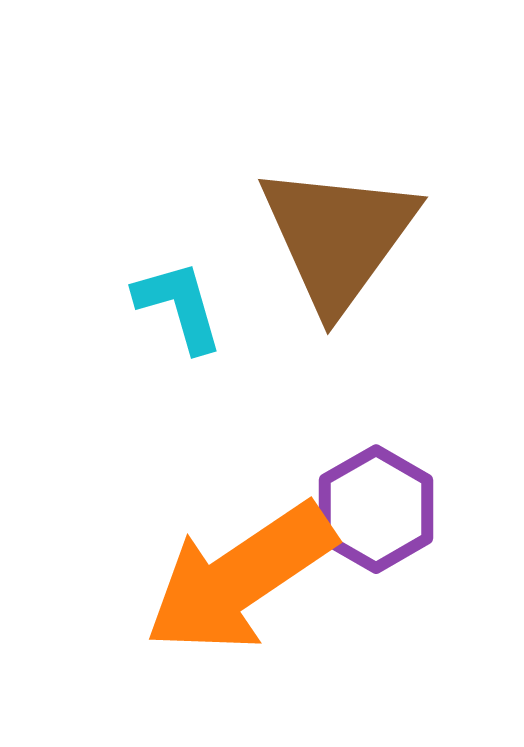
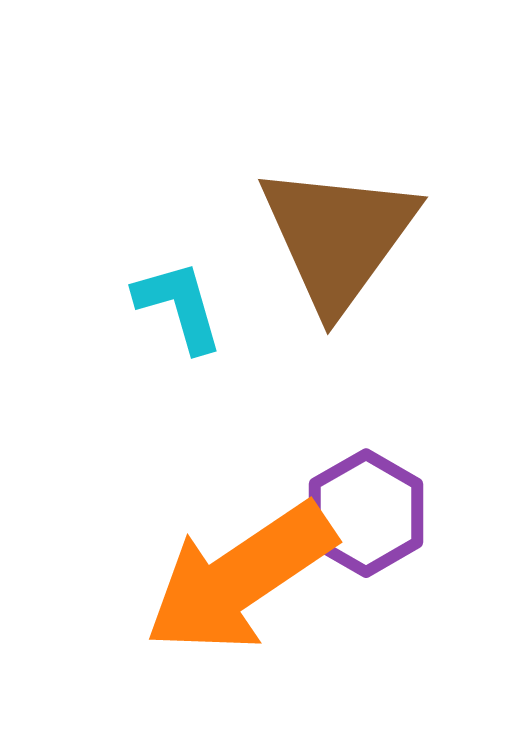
purple hexagon: moved 10 px left, 4 px down
